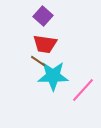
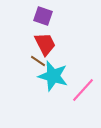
purple square: rotated 24 degrees counterclockwise
red trapezoid: rotated 125 degrees counterclockwise
cyan star: rotated 16 degrees clockwise
